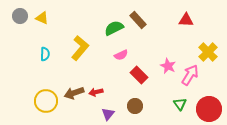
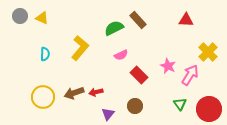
yellow circle: moved 3 px left, 4 px up
